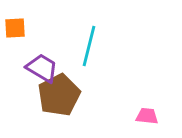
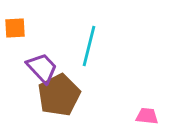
purple trapezoid: rotated 16 degrees clockwise
